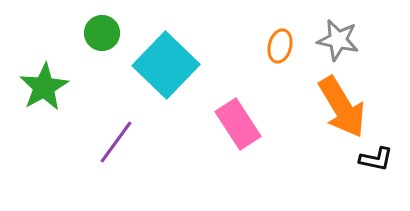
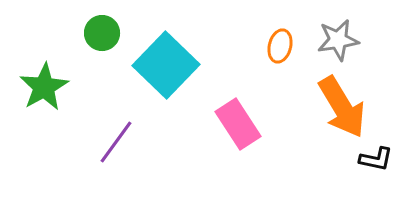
gray star: rotated 21 degrees counterclockwise
